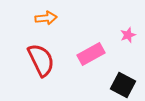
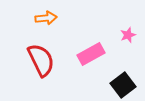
black square: rotated 25 degrees clockwise
